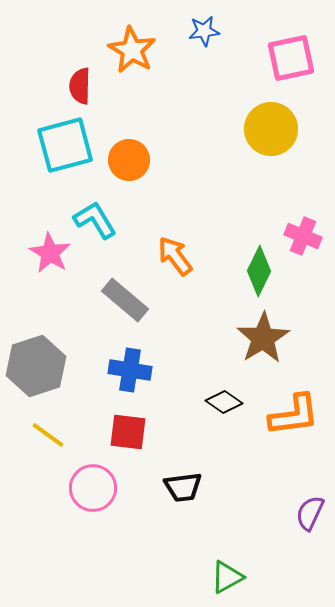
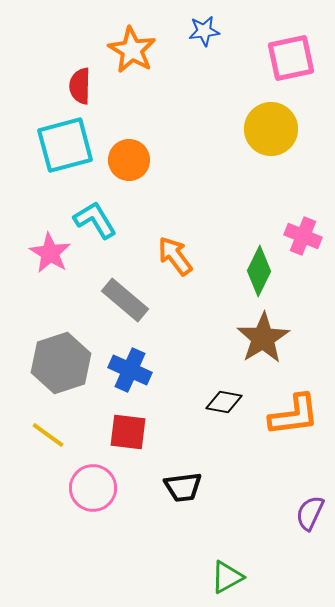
gray hexagon: moved 25 px right, 3 px up
blue cross: rotated 15 degrees clockwise
black diamond: rotated 24 degrees counterclockwise
